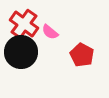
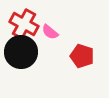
red cross: rotated 8 degrees counterclockwise
red pentagon: moved 1 px down; rotated 10 degrees counterclockwise
